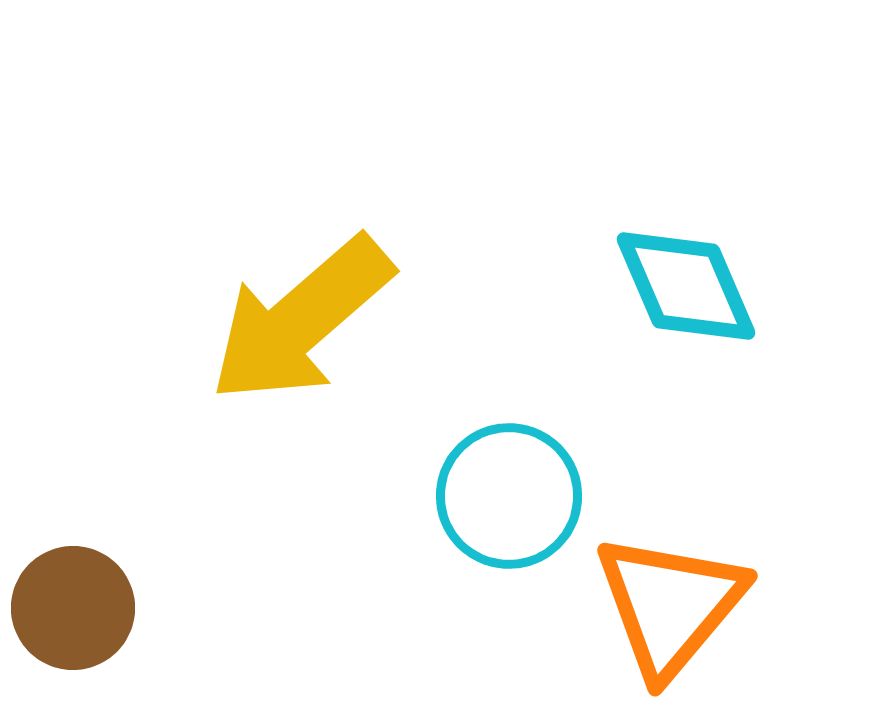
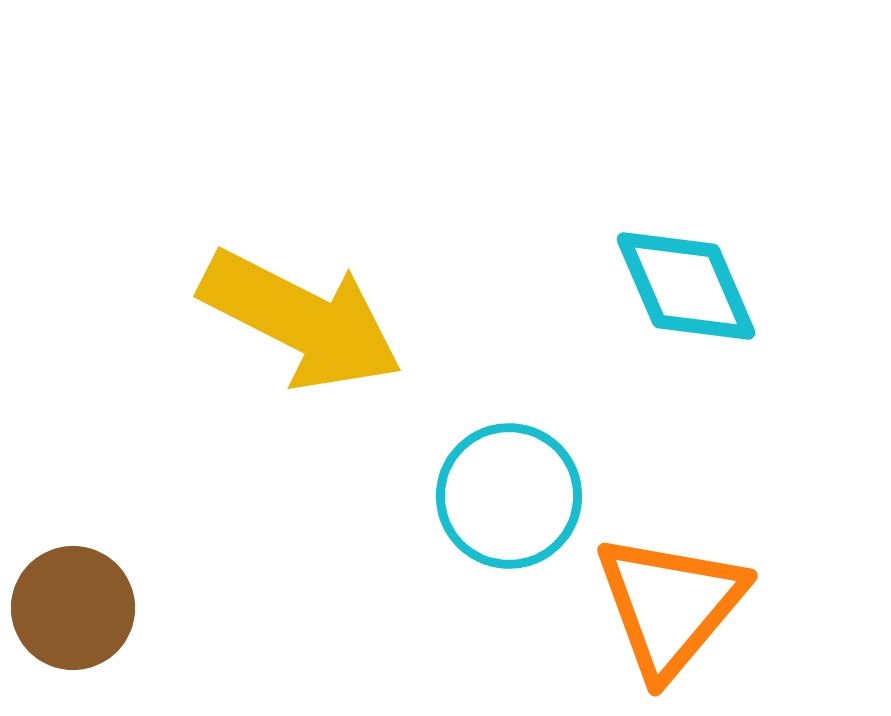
yellow arrow: rotated 112 degrees counterclockwise
